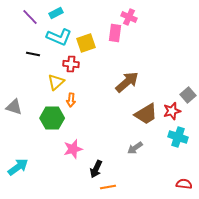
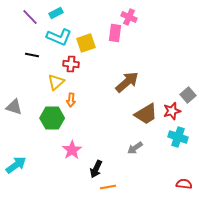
black line: moved 1 px left, 1 px down
pink star: moved 1 px left, 1 px down; rotated 18 degrees counterclockwise
cyan arrow: moved 2 px left, 2 px up
